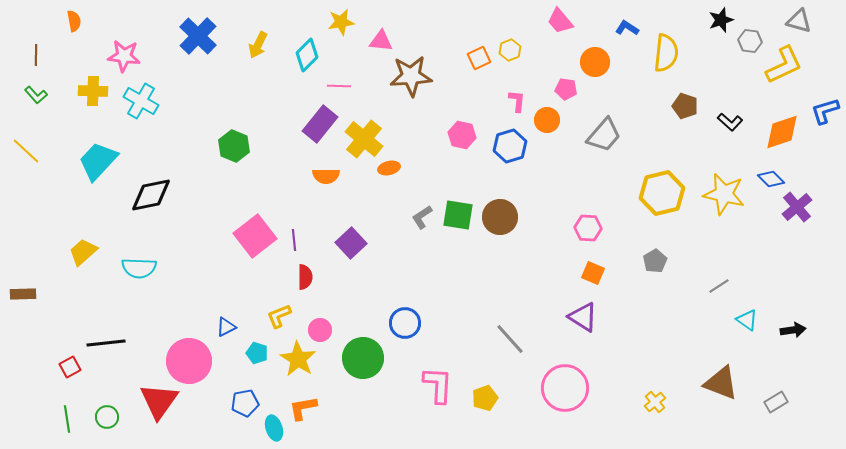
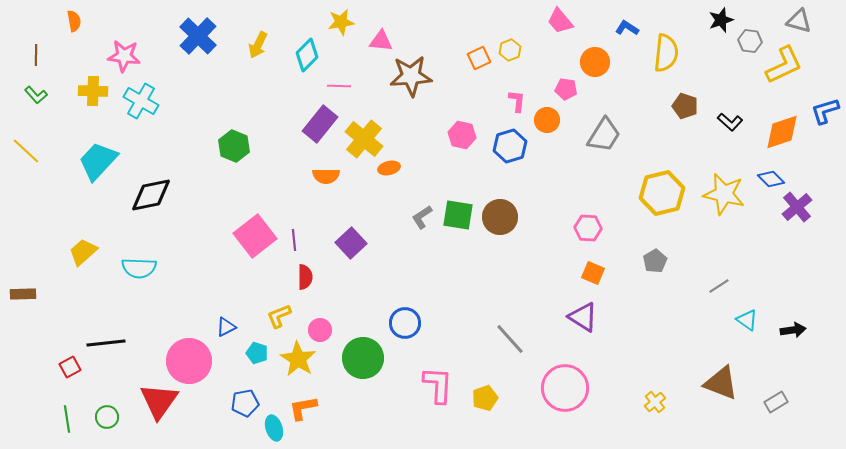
gray trapezoid at (604, 135): rotated 9 degrees counterclockwise
